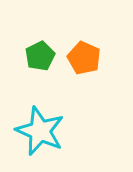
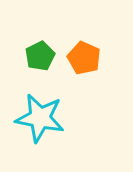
cyan star: moved 13 px up; rotated 12 degrees counterclockwise
